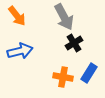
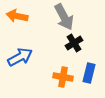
orange arrow: rotated 140 degrees clockwise
blue arrow: moved 6 px down; rotated 15 degrees counterclockwise
blue rectangle: rotated 18 degrees counterclockwise
